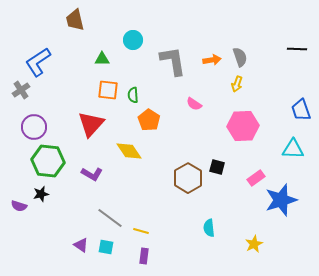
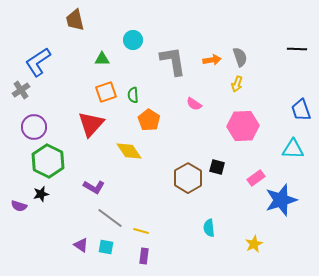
orange square: moved 2 px left, 2 px down; rotated 25 degrees counterclockwise
green hexagon: rotated 20 degrees clockwise
purple L-shape: moved 2 px right, 13 px down
